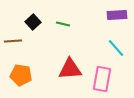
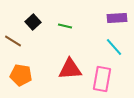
purple rectangle: moved 3 px down
green line: moved 2 px right, 2 px down
brown line: rotated 36 degrees clockwise
cyan line: moved 2 px left, 1 px up
